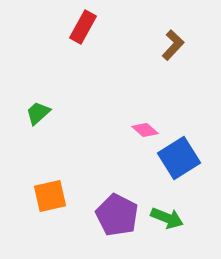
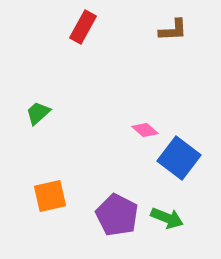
brown L-shape: moved 15 px up; rotated 44 degrees clockwise
blue square: rotated 21 degrees counterclockwise
